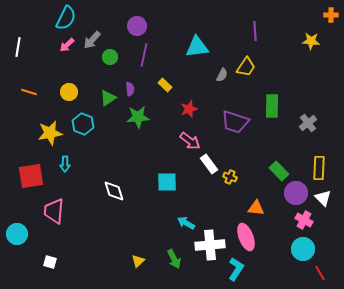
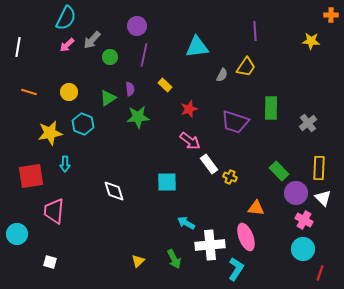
green rectangle at (272, 106): moved 1 px left, 2 px down
red line at (320, 273): rotated 49 degrees clockwise
